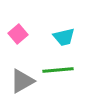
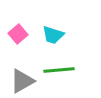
cyan trapezoid: moved 11 px left, 2 px up; rotated 30 degrees clockwise
green line: moved 1 px right
